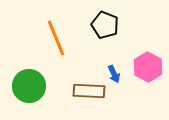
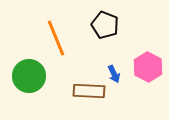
green circle: moved 10 px up
